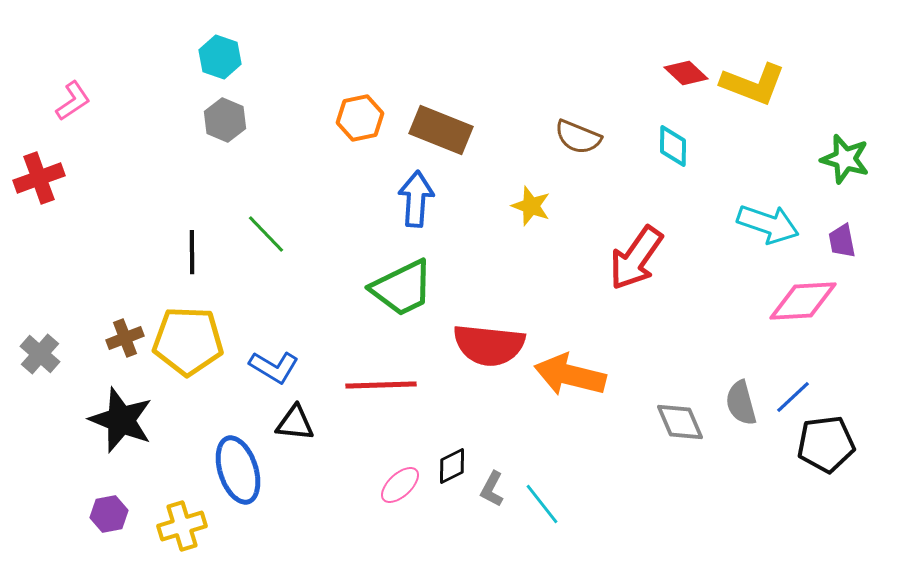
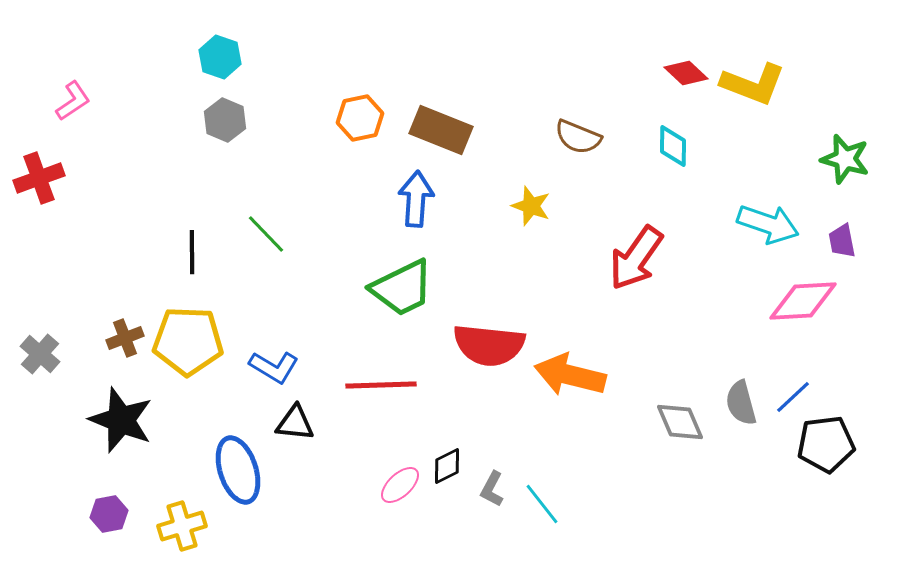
black diamond: moved 5 px left
